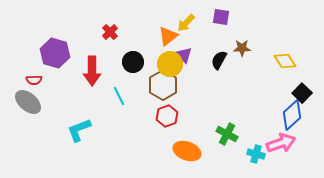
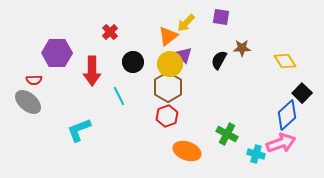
purple hexagon: moved 2 px right; rotated 16 degrees counterclockwise
brown hexagon: moved 5 px right, 2 px down
blue diamond: moved 5 px left
